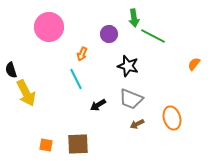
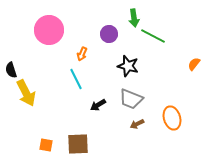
pink circle: moved 3 px down
